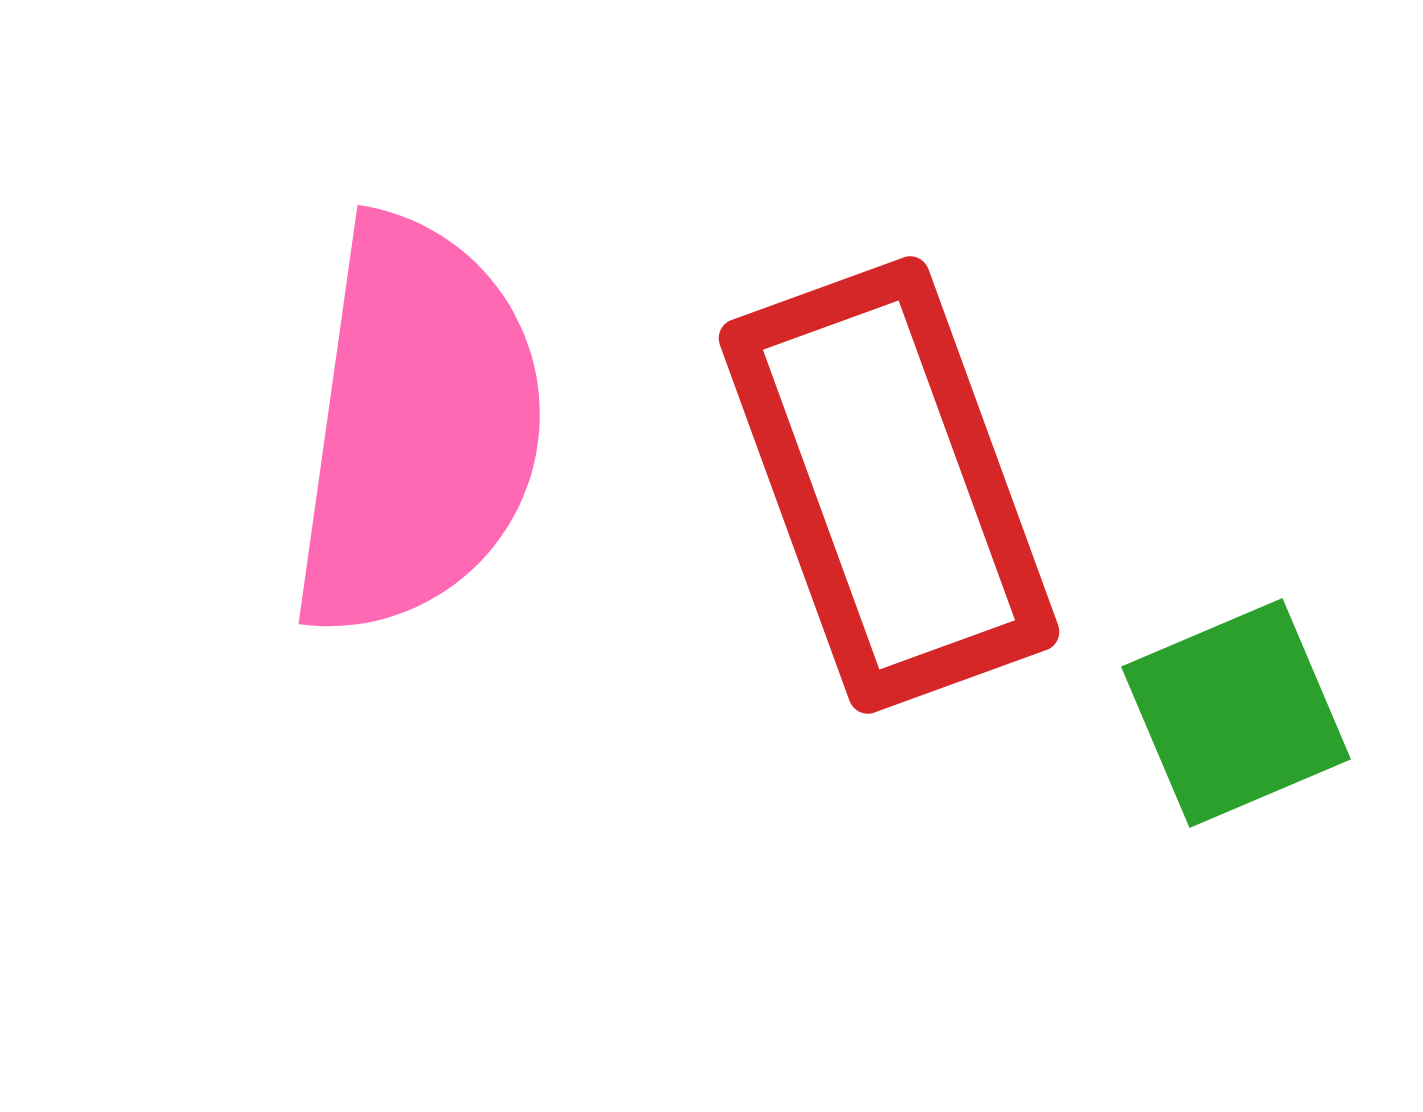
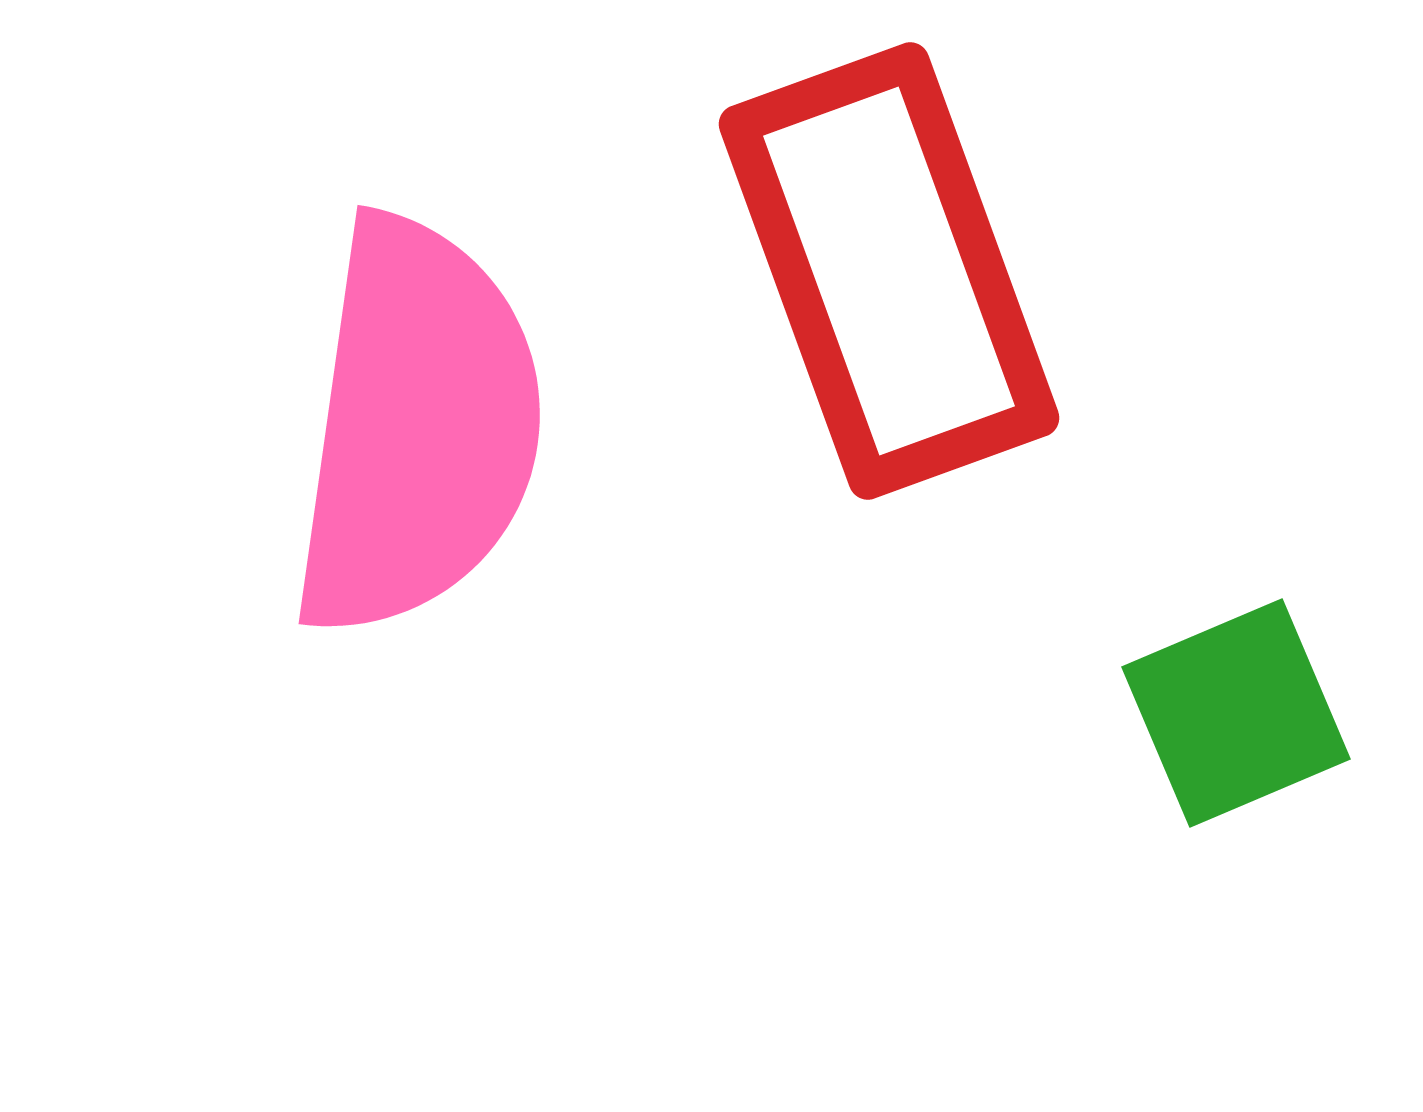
red rectangle: moved 214 px up
